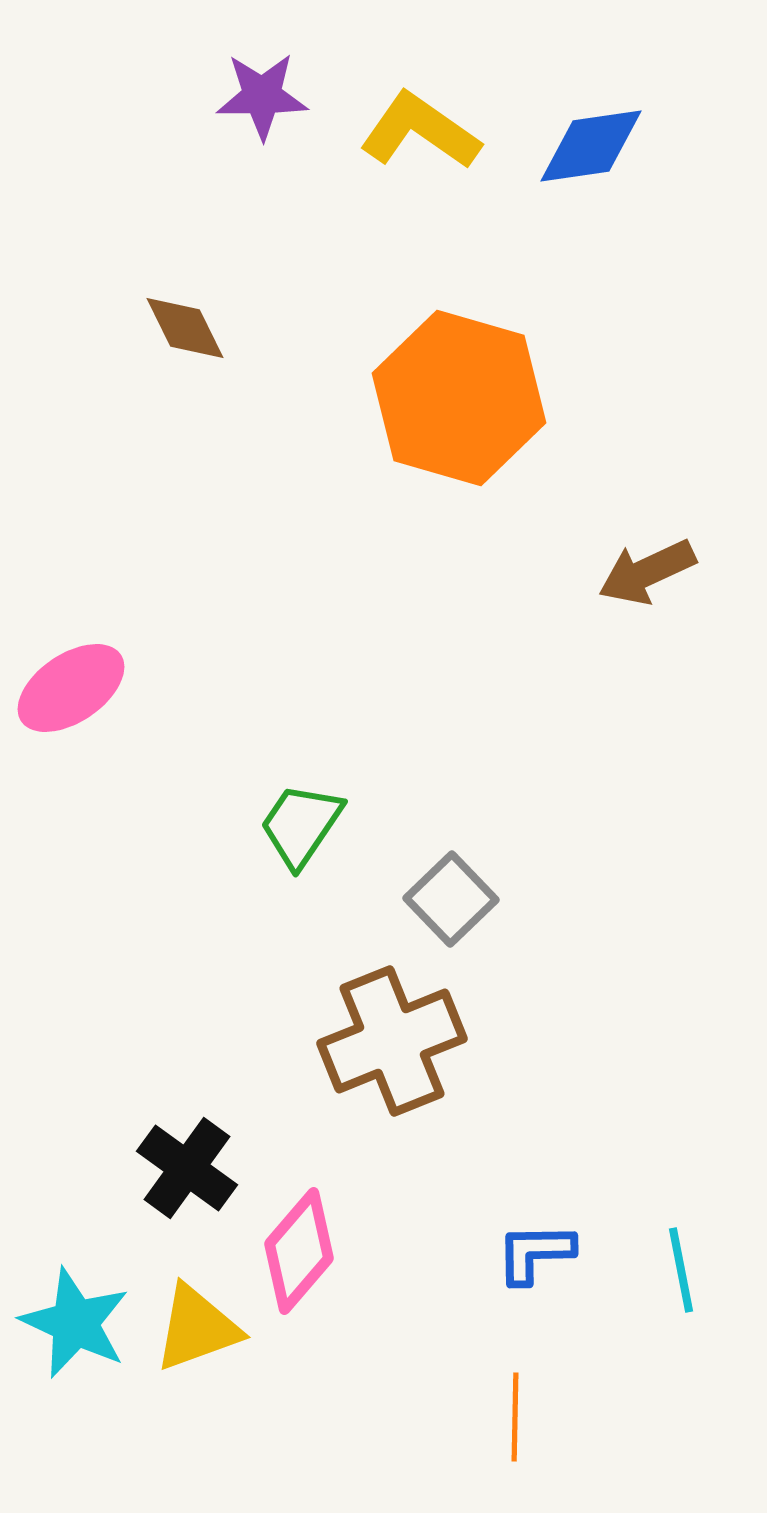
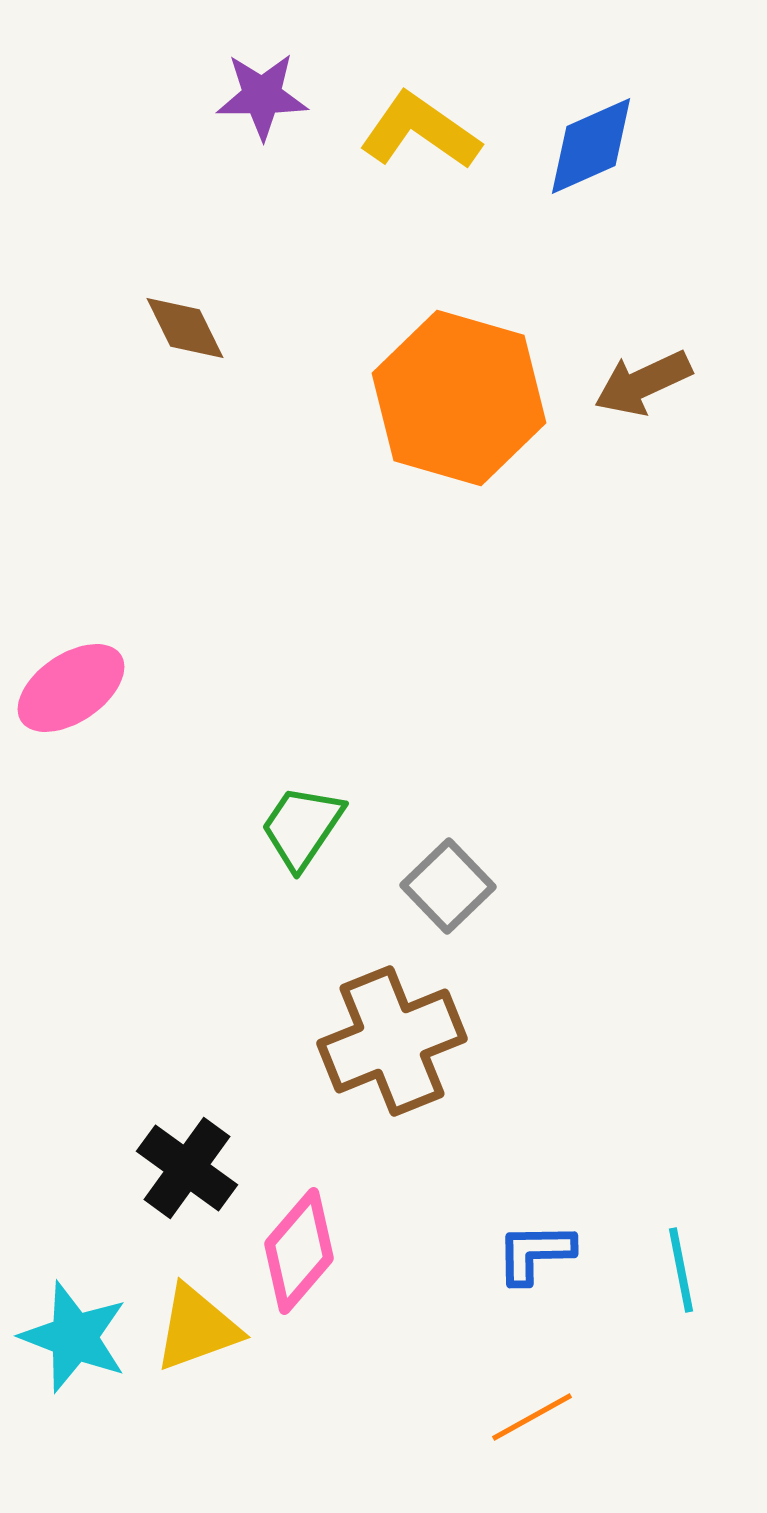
blue diamond: rotated 16 degrees counterclockwise
brown arrow: moved 4 px left, 189 px up
green trapezoid: moved 1 px right, 2 px down
gray square: moved 3 px left, 13 px up
cyan star: moved 1 px left, 14 px down; rotated 4 degrees counterclockwise
orange line: moved 17 px right; rotated 60 degrees clockwise
